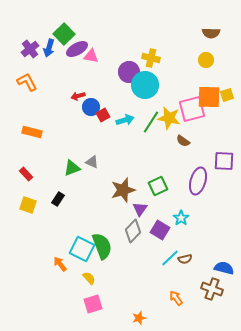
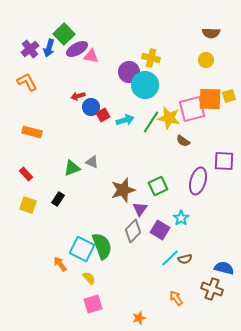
yellow square at (227, 95): moved 2 px right, 1 px down
orange square at (209, 97): moved 1 px right, 2 px down
